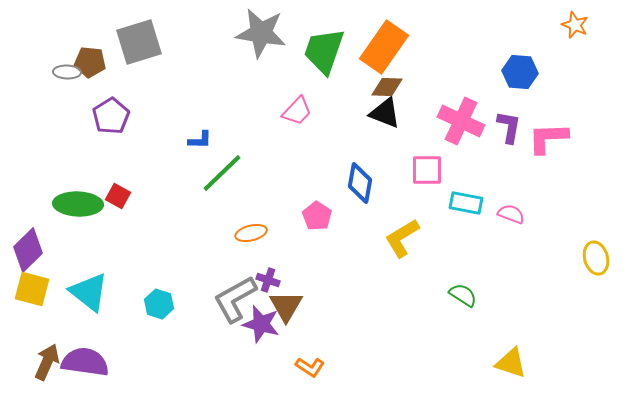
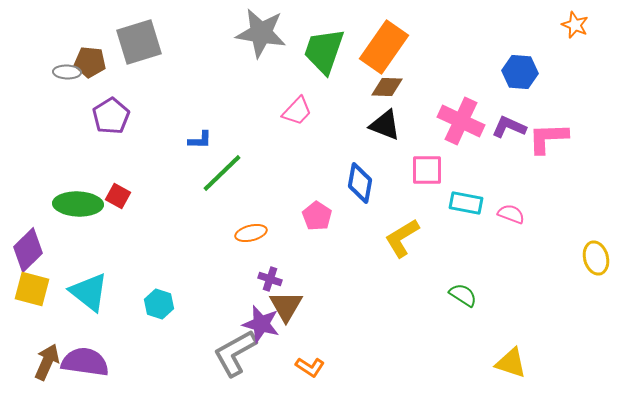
black triangle: moved 12 px down
purple L-shape: rotated 76 degrees counterclockwise
purple cross: moved 2 px right, 1 px up
gray L-shape: moved 54 px down
